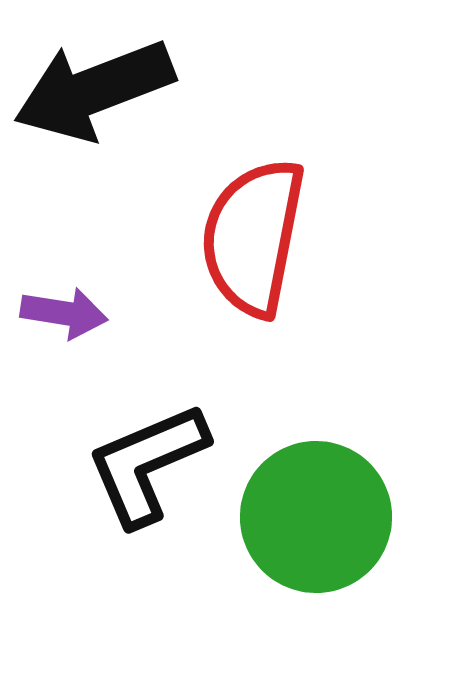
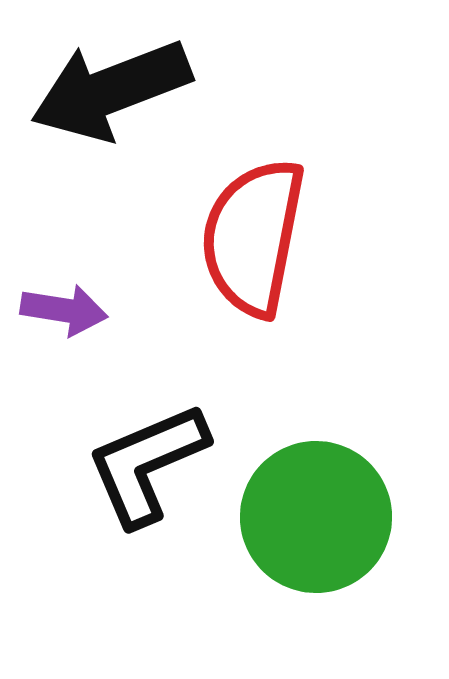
black arrow: moved 17 px right
purple arrow: moved 3 px up
